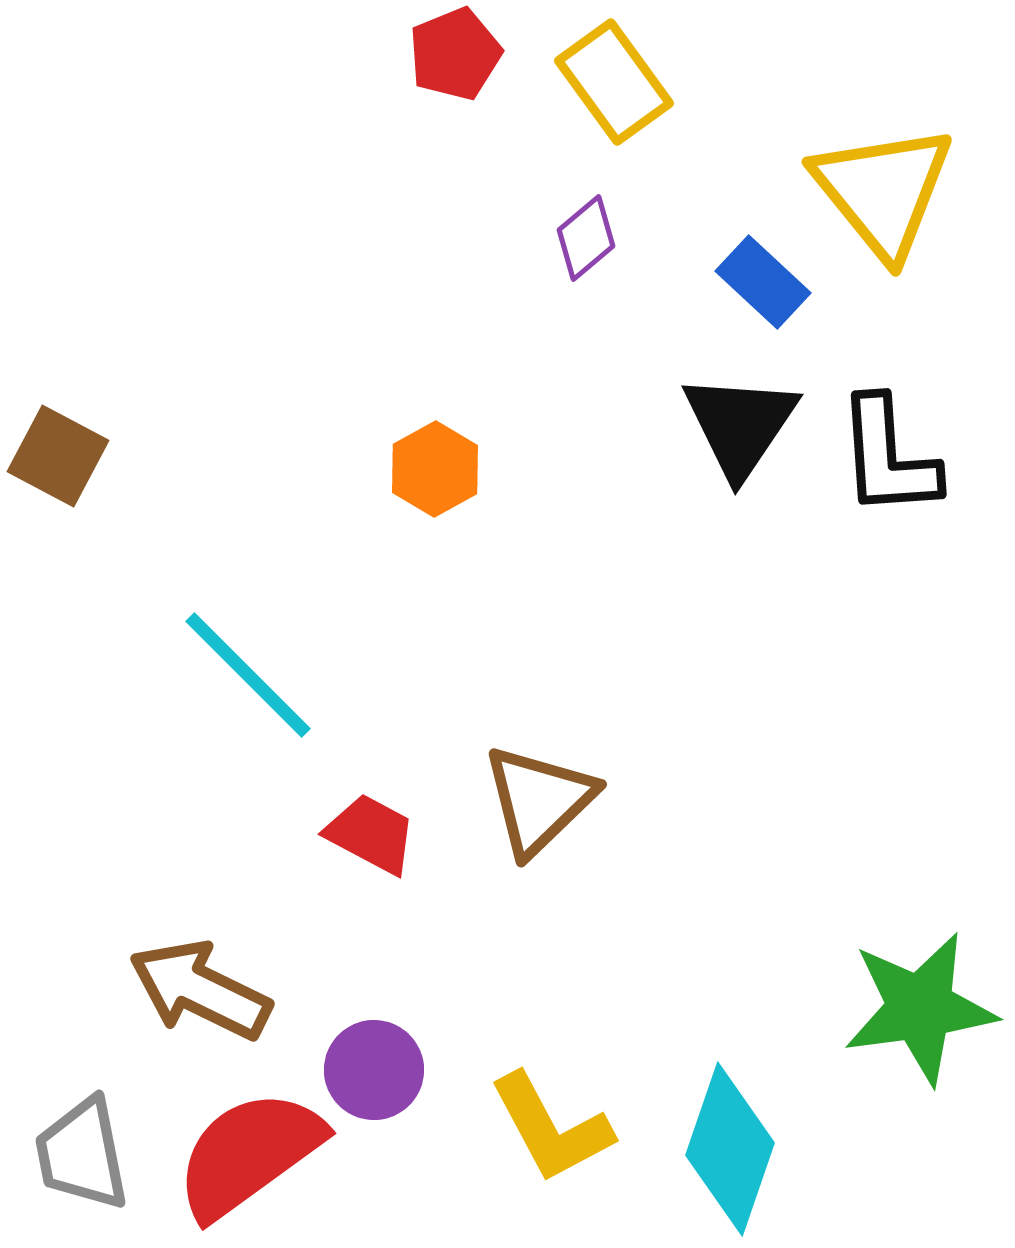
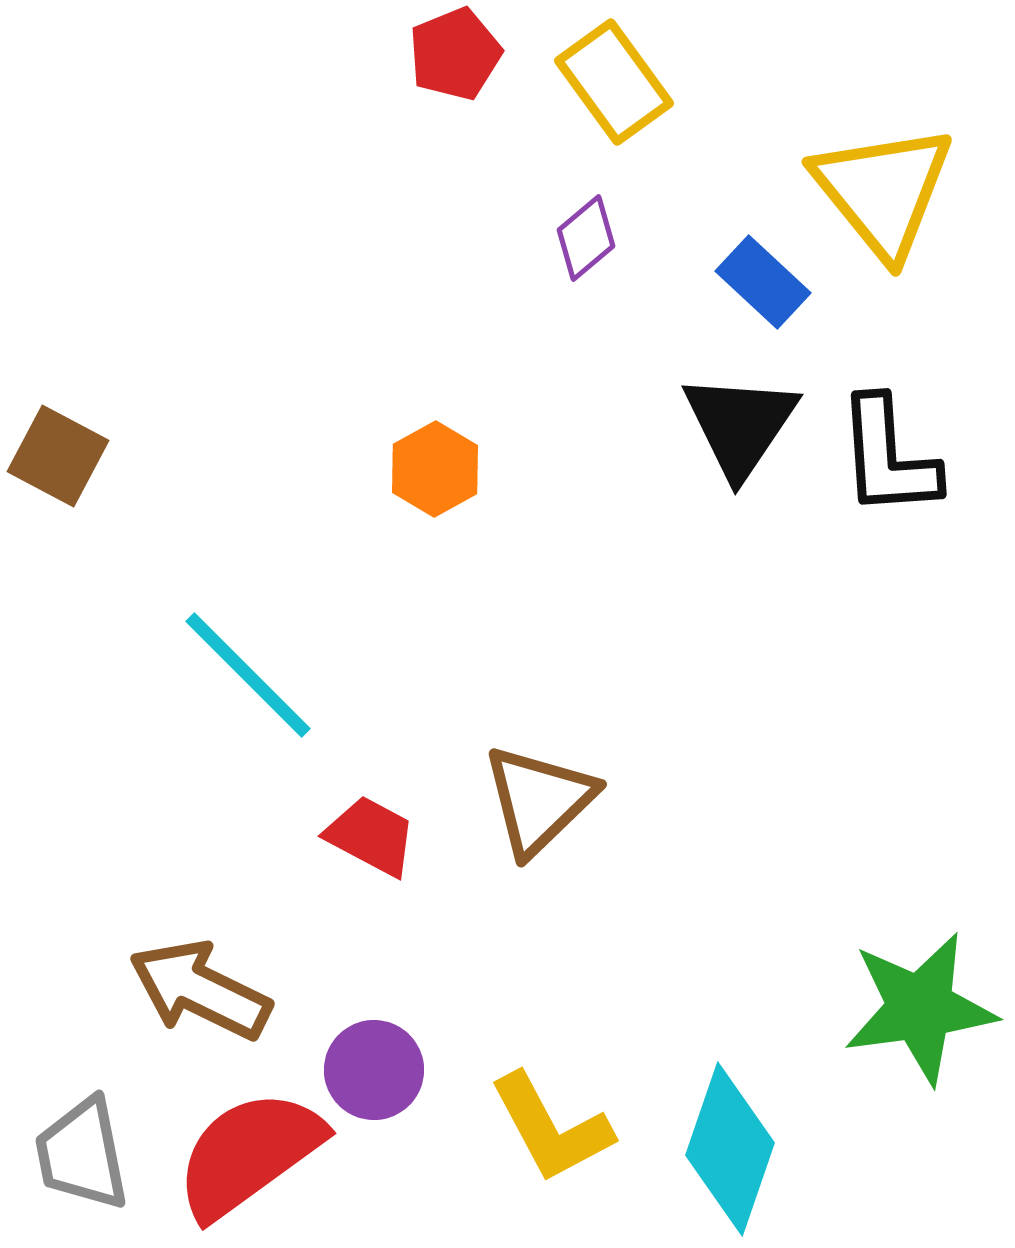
red trapezoid: moved 2 px down
